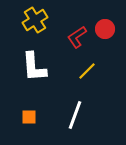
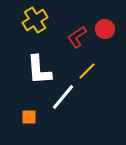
white L-shape: moved 5 px right, 3 px down
white line: moved 12 px left, 18 px up; rotated 20 degrees clockwise
